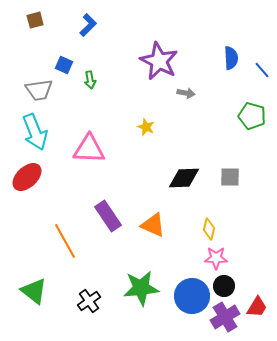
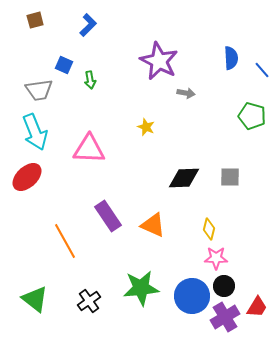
green triangle: moved 1 px right, 8 px down
